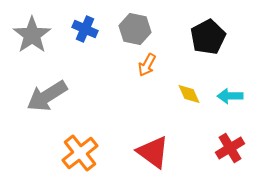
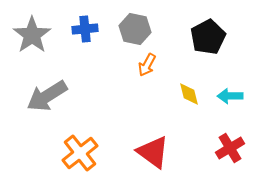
blue cross: rotated 30 degrees counterclockwise
yellow diamond: rotated 10 degrees clockwise
